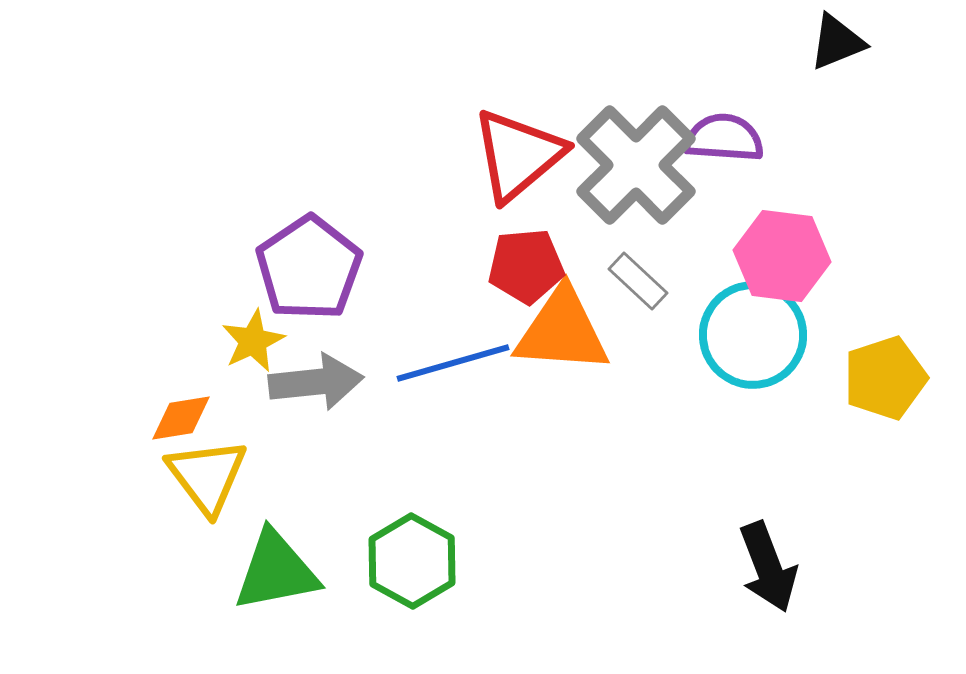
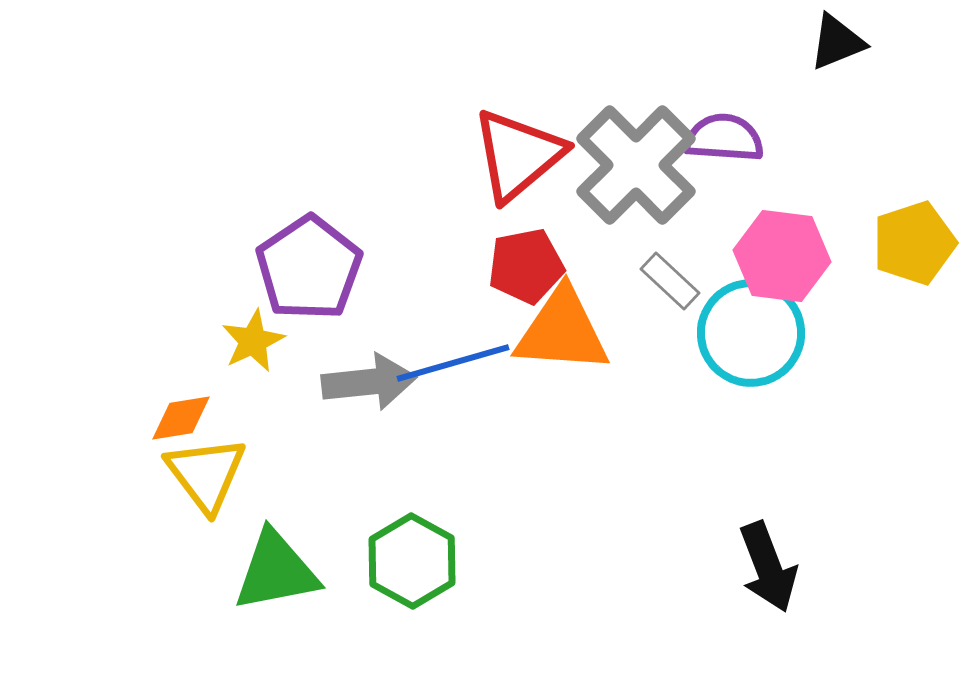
red pentagon: rotated 6 degrees counterclockwise
gray rectangle: moved 32 px right
cyan circle: moved 2 px left, 2 px up
yellow pentagon: moved 29 px right, 135 px up
gray arrow: moved 53 px right
yellow triangle: moved 1 px left, 2 px up
